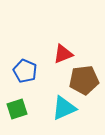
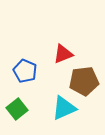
brown pentagon: moved 1 px down
green square: rotated 20 degrees counterclockwise
